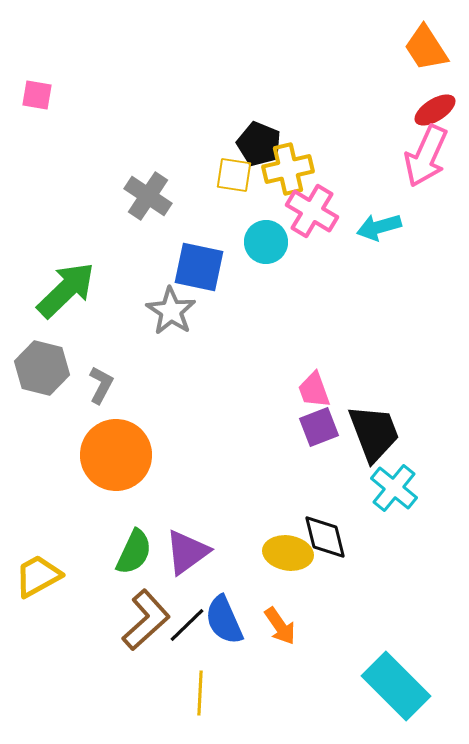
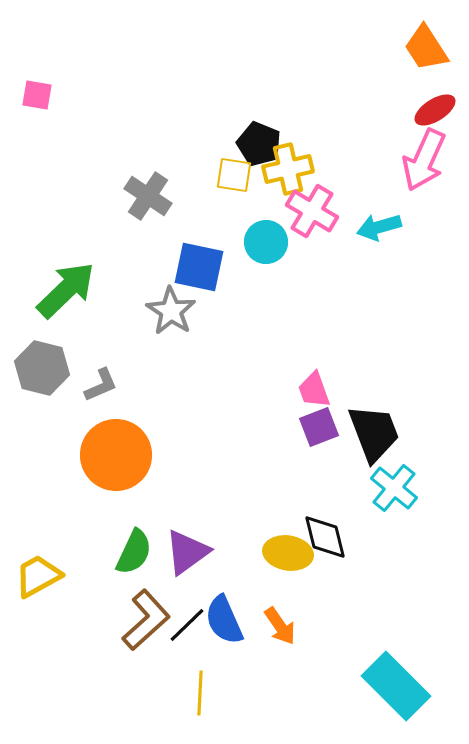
pink arrow: moved 2 px left, 4 px down
gray L-shape: rotated 39 degrees clockwise
